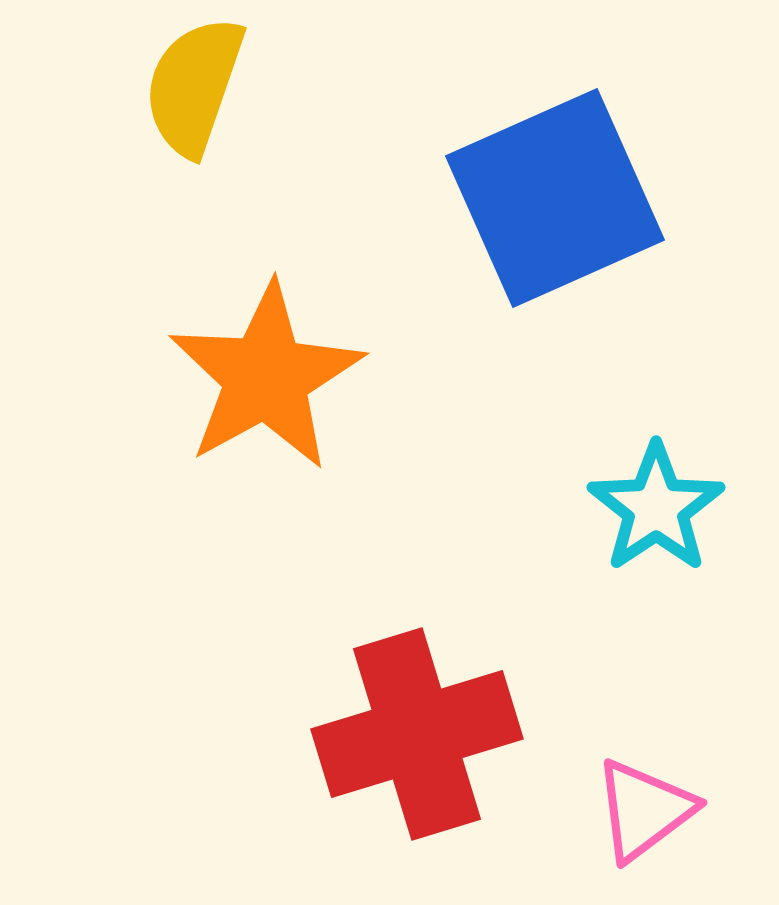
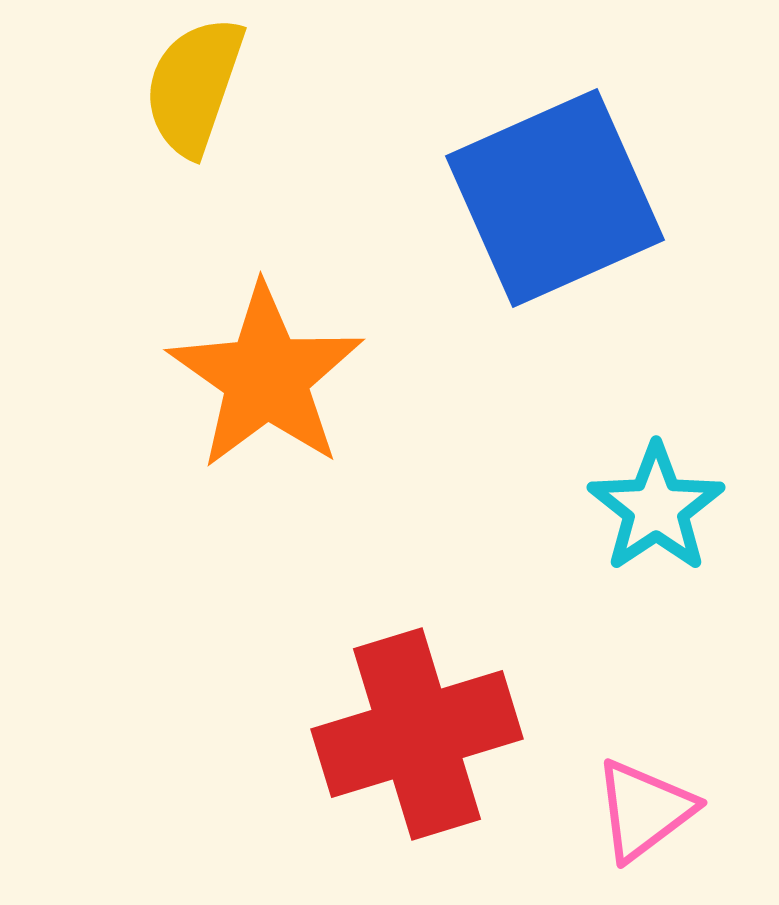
orange star: rotated 8 degrees counterclockwise
